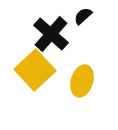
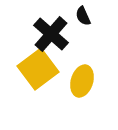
black semicircle: rotated 72 degrees counterclockwise
yellow square: moved 3 px right, 1 px up; rotated 6 degrees clockwise
